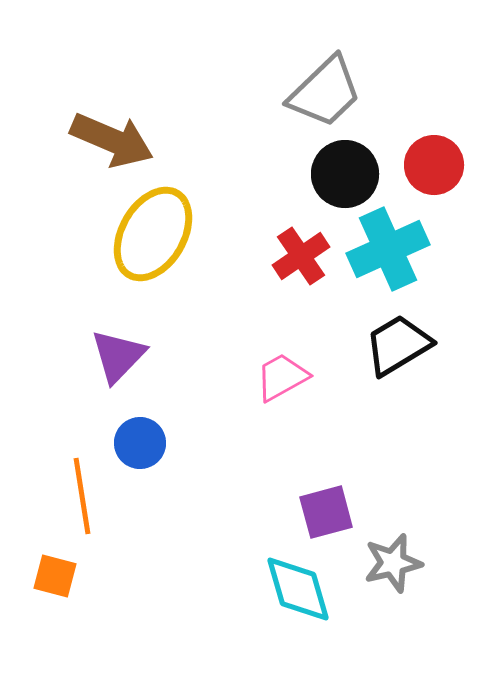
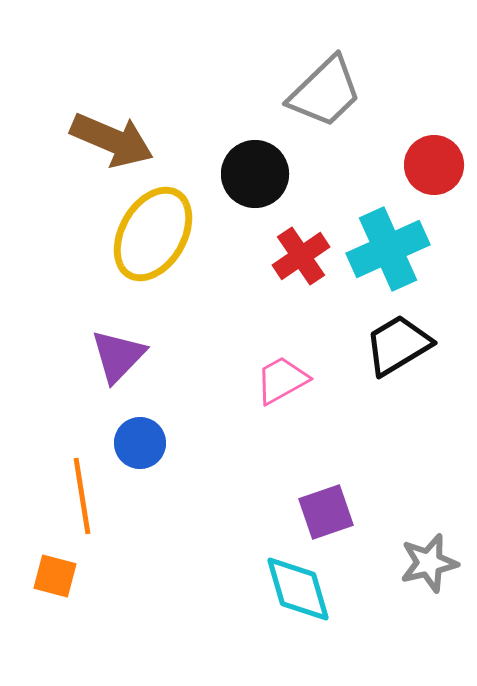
black circle: moved 90 px left
pink trapezoid: moved 3 px down
purple square: rotated 4 degrees counterclockwise
gray star: moved 36 px right
